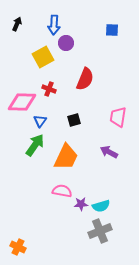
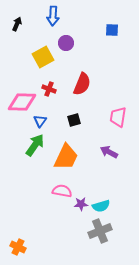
blue arrow: moved 1 px left, 9 px up
red semicircle: moved 3 px left, 5 px down
